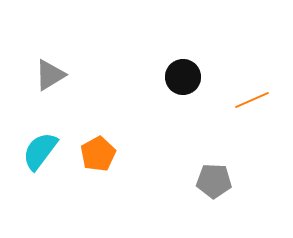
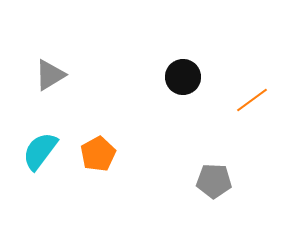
orange line: rotated 12 degrees counterclockwise
